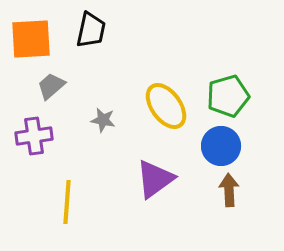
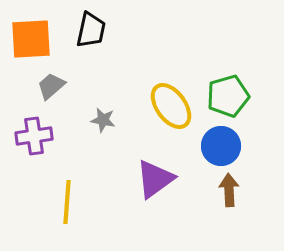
yellow ellipse: moved 5 px right
